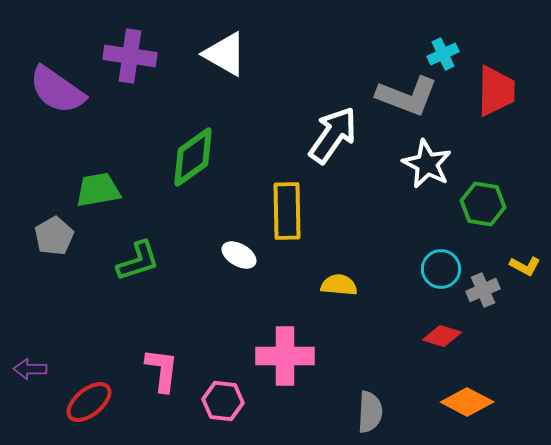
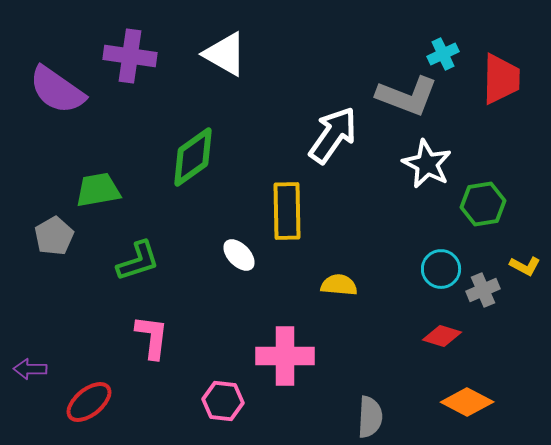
red trapezoid: moved 5 px right, 12 px up
green hexagon: rotated 18 degrees counterclockwise
white ellipse: rotated 16 degrees clockwise
pink L-shape: moved 10 px left, 33 px up
gray semicircle: moved 5 px down
